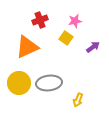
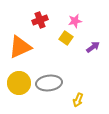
orange triangle: moved 7 px left
